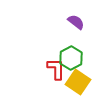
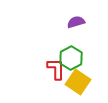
purple semicircle: rotated 54 degrees counterclockwise
